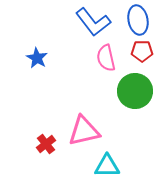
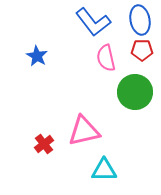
blue ellipse: moved 2 px right
red pentagon: moved 1 px up
blue star: moved 2 px up
green circle: moved 1 px down
red cross: moved 2 px left
cyan triangle: moved 3 px left, 4 px down
